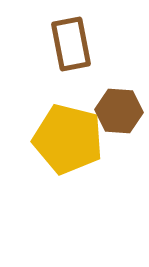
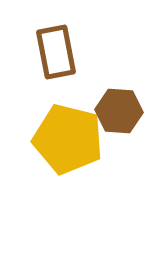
brown rectangle: moved 15 px left, 8 px down
